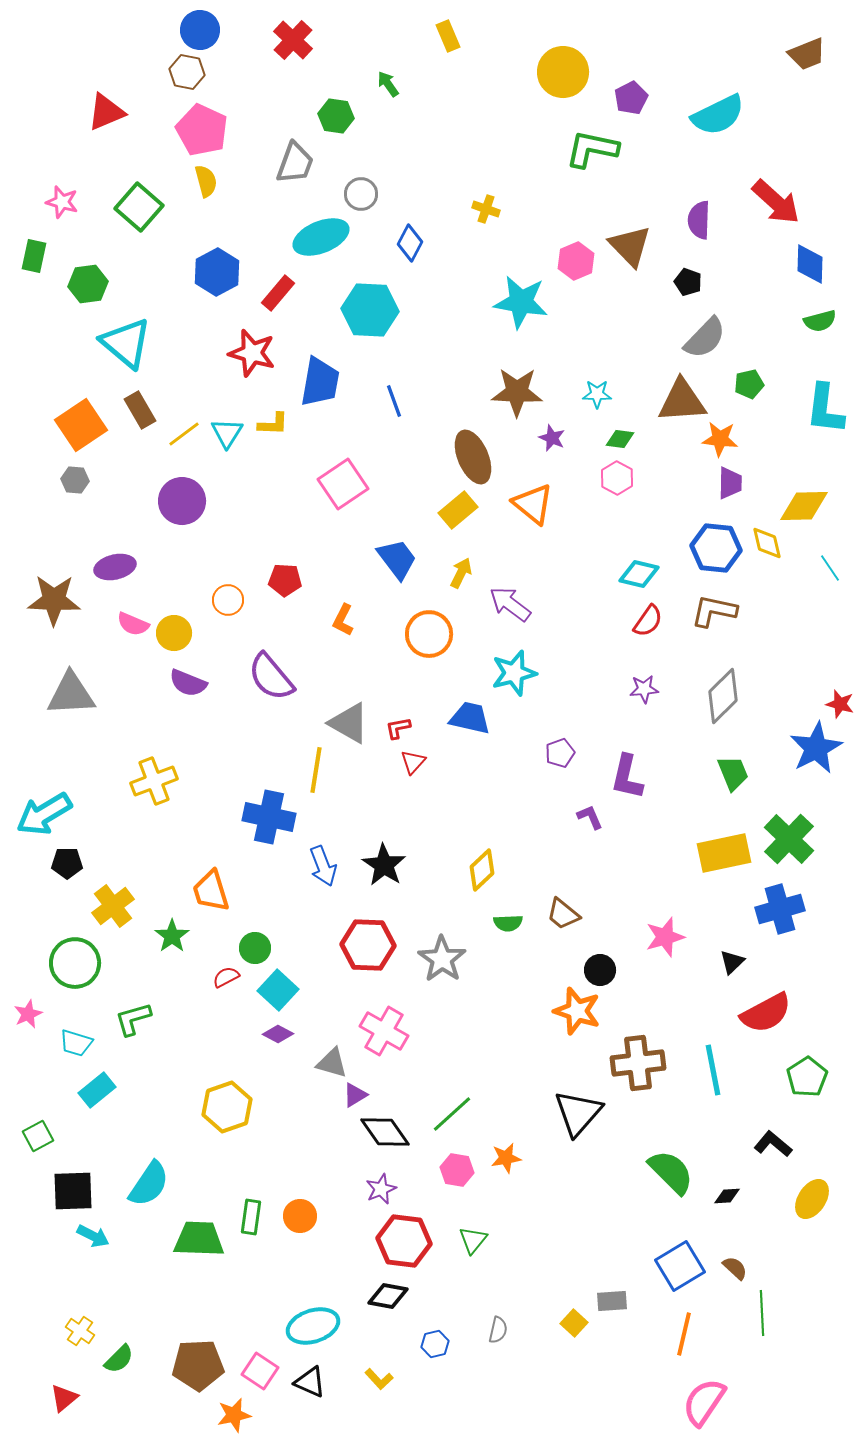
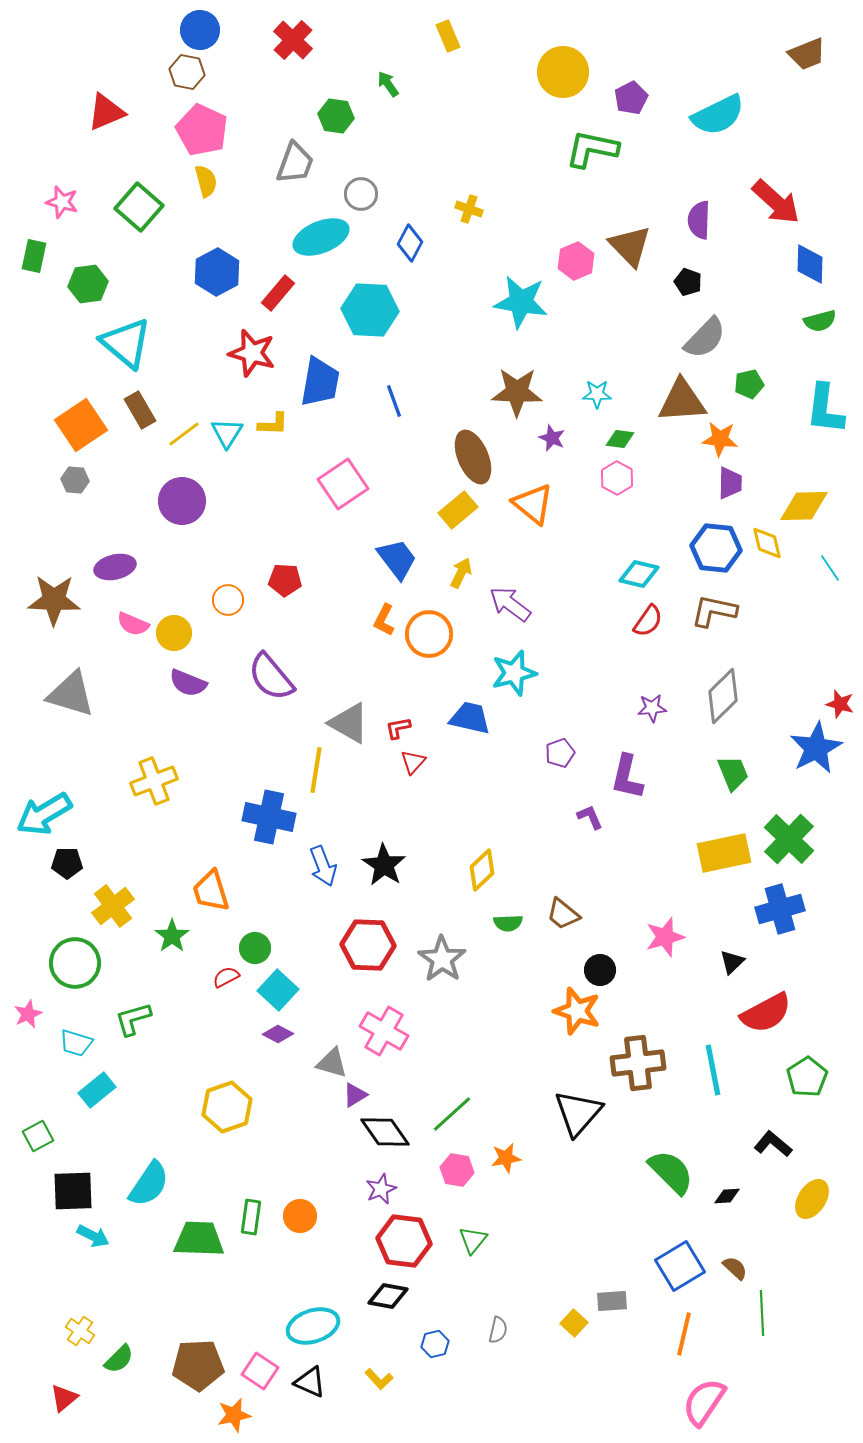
yellow cross at (486, 209): moved 17 px left
orange L-shape at (343, 620): moved 41 px right
purple star at (644, 689): moved 8 px right, 19 px down
gray triangle at (71, 694): rotated 20 degrees clockwise
